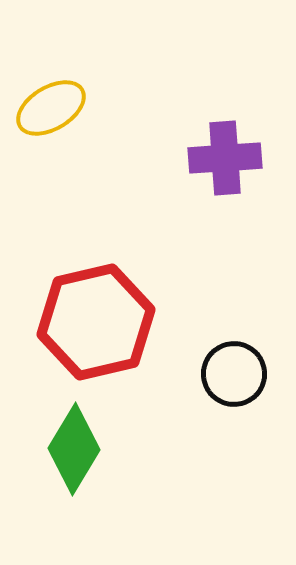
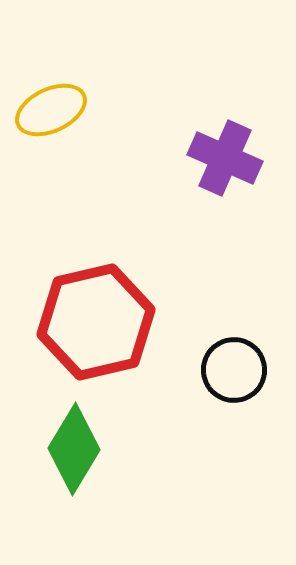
yellow ellipse: moved 2 px down; rotated 6 degrees clockwise
purple cross: rotated 28 degrees clockwise
black circle: moved 4 px up
